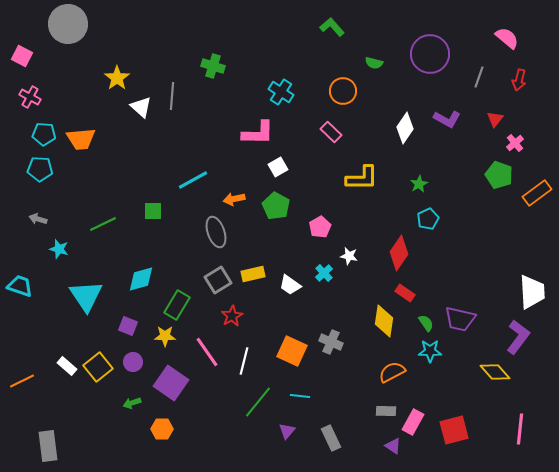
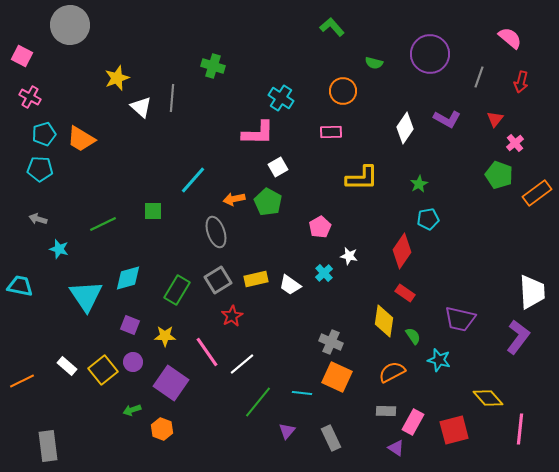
gray circle at (68, 24): moved 2 px right, 1 px down
pink semicircle at (507, 38): moved 3 px right
yellow star at (117, 78): rotated 15 degrees clockwise
red arrow at (519, 80): moved 2 px right, 2 px down
cyan cross at (281, 92): moved 6 px down
gray line at (172, 96): moved 2 px down
pink rectangle at (331, 132): rotated 45 degrees counterclockwise
cyan pentagon at (44, 134): rotated 20 degrees counterclockwise
orange trapezoid at (81, 139): rotated 36 degrees clockwise
cyan line at (193, 180): rotated 20 degrees counterclockwise
green pentagon at (276, 206): moved 8 px left, 4 px up
cyan pentagon at (428, 219): rotated 15 degrees clockwise
red diamond at (399, 253): moved 3 px right, 2 px up
yellow rectangle at (253, 274): moved 3 px right, 5 px down
cyan diamond at (141, 279): moved 13 px left, 1 px up
cyan trapezoid at (20, 286): rotated 8 degrees counterclockwise
green rectangle at (177, 305): moved 15 px up
green semicircle at (426, 323): moved 13 px left, 13 px down
purple square at (128, 326): moved 2 px right, 1 px up
orange square at (292, 351): moved 45 px right, 26 px down
cyan star at (430, 351): moved 9 px right, 9 px down; rotated 15 degrees clockwise
white line at (244, 361): moved 2 px left, 3 px down; rotated 36 degrees clockwise
yellow square at (98, 367): moved 5 px right, 3 px down
yellow diamond at (495, 372): moved 7 px left, 26 px down
cyan line at (300, 396): moved 2 px right, 3 px up
green arrow at (132, 403): moved 7 px down
orange hexagon at (162, 429): rotated 20 degrees clockwise
purple triangle at (393, 446): moved 3 px right, 2 px down
